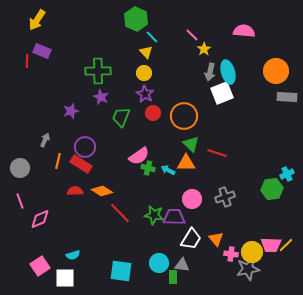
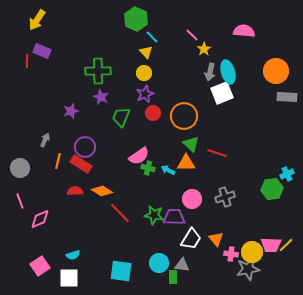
purple star at (145, 94): rotated 18 degrees clockwise
white square at (65, 278): moved 4 px right
